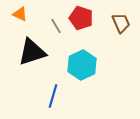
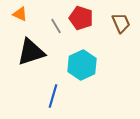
black triangle: moved 1 px left
